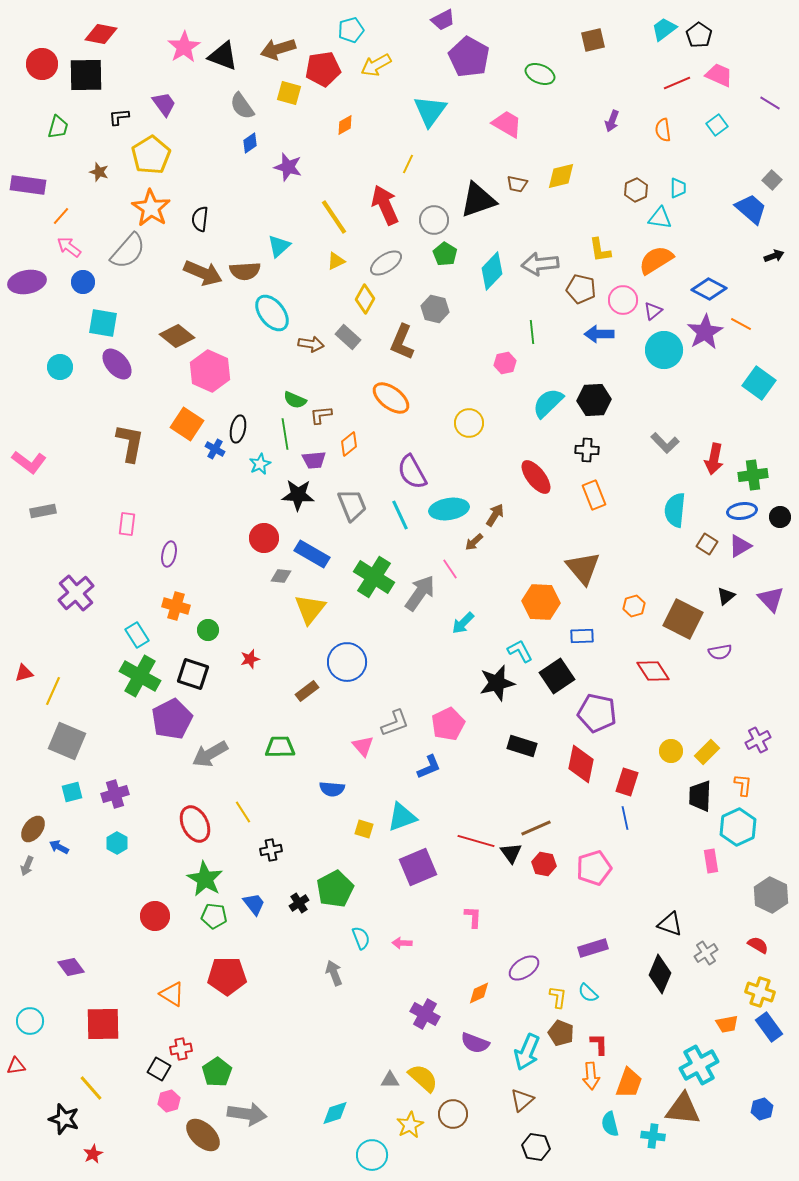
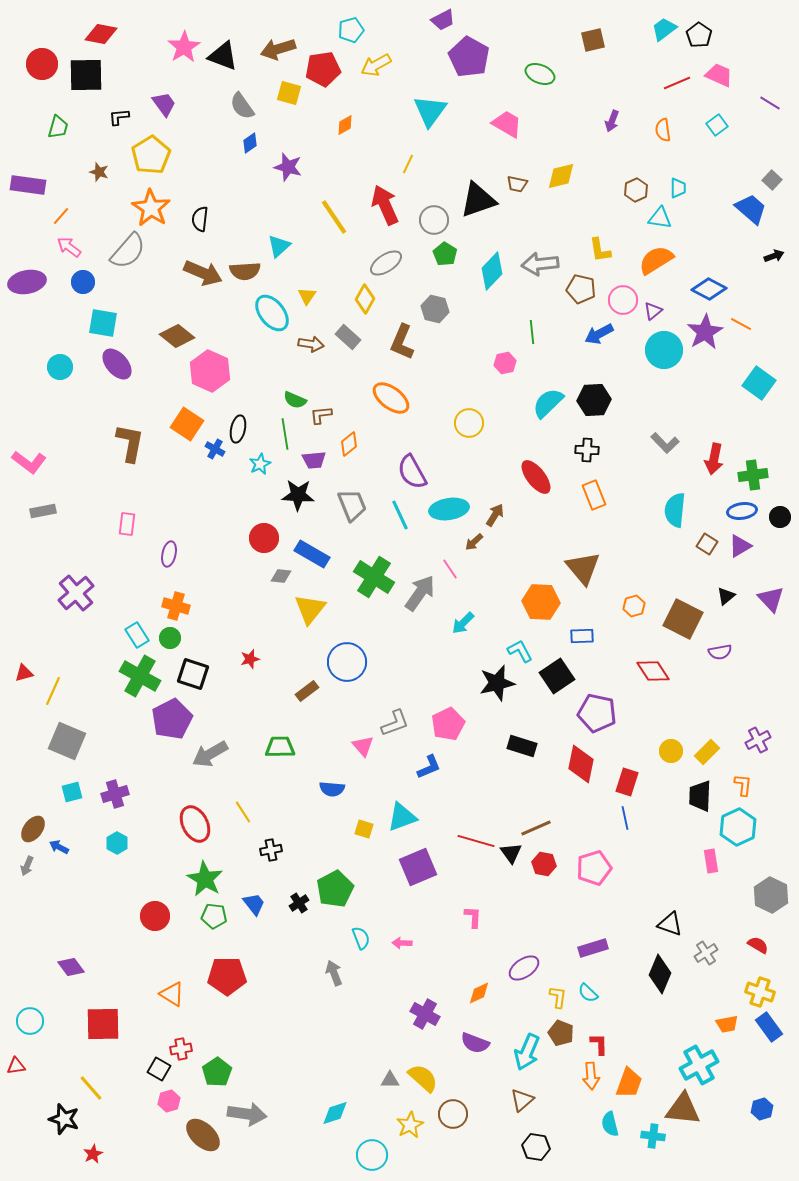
yellow triangle at (336, 261): moved 29 px left, 35 px down; rotated 30 degrees counterclockwise
blue arrow at (599, 334): rotated 28 degrees counterclockwise
green circle at (208, 630): moved 38 px left, 8 px down
